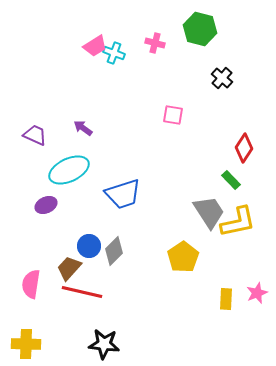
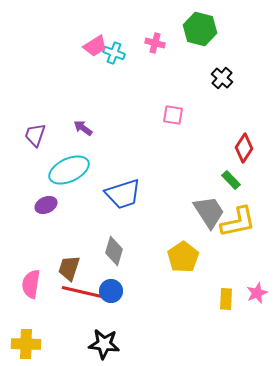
purple trapezoid: rotated 95 degrees counterclockwise
blue circle: moved 22 px right, 45 px down
gray diamond: rotated 28 degrees counterclockwise
brown trapezoid: rotated 24 degrees counterclockwise
